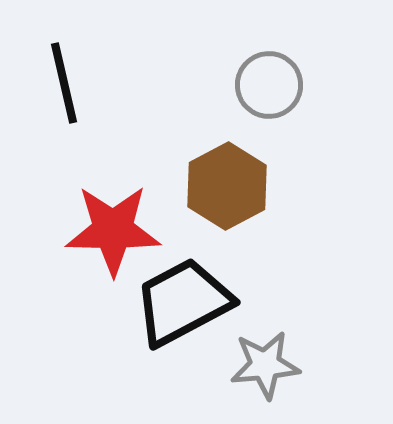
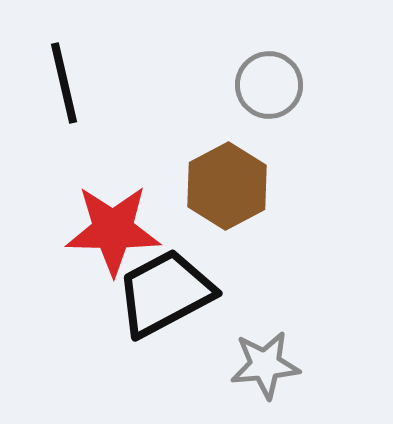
black trapezoid: moved 18 px left, 9 px up
